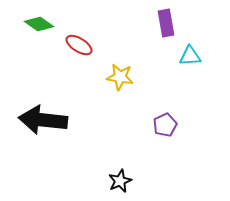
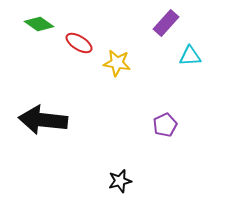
purple rectangle: rotated 52 degrees clockwise
red ellipse: moved 2 px up
yellow star: moved 3 px left, 14 px up
black star: rotated 10 degrees clockwise
